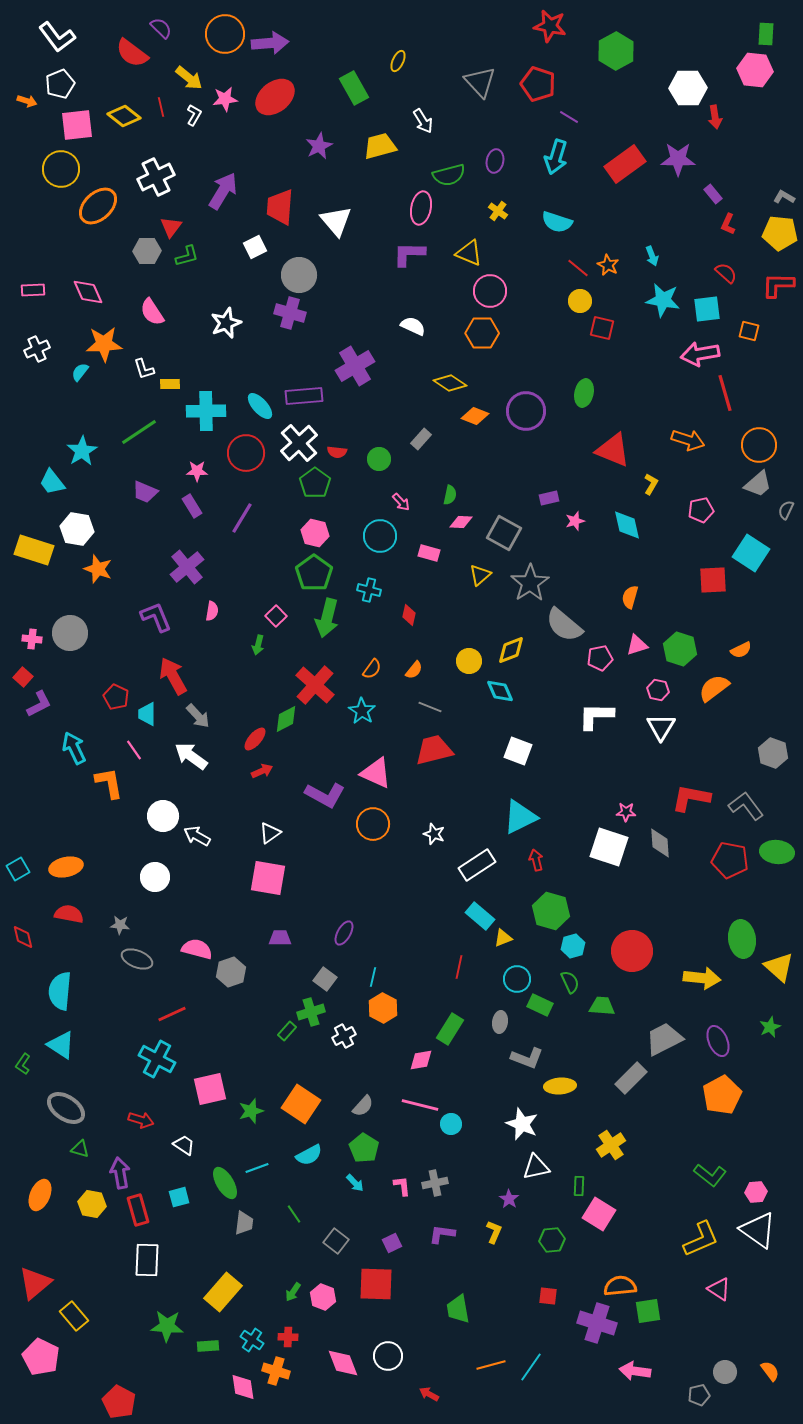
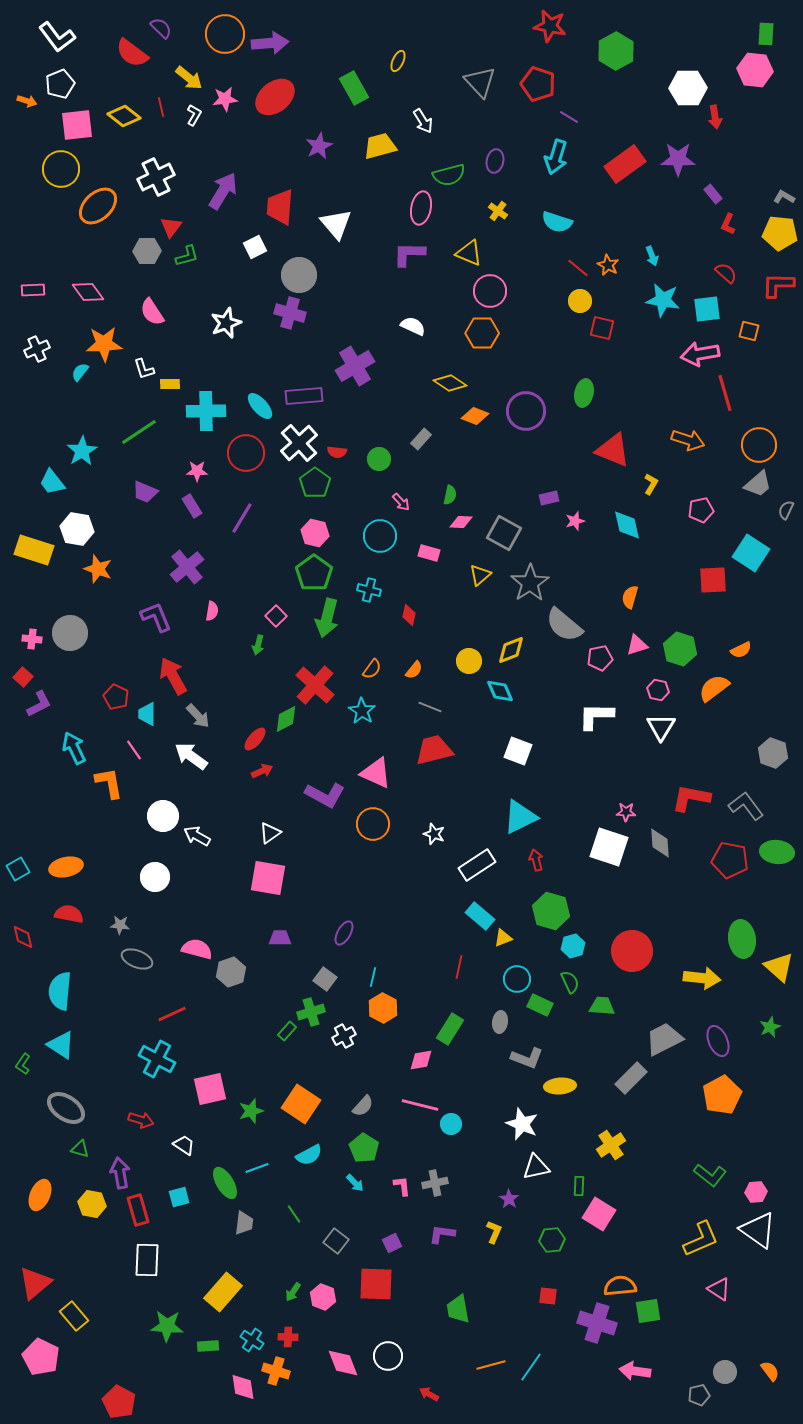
white triangle at (336, 221): moved 3 px down
pink diamond at (88, 292): rotated 12 degrees counterclockwise
